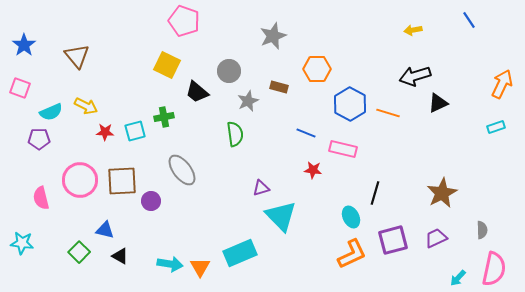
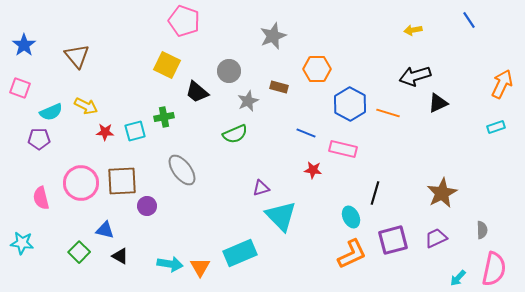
green semicircle at (235, 134): rotated 75 degrees clockwise
pink circle at (80, 180): moved 1 px right, 3 px down
purple circle at (151, 201): moved 4 px left, 5 px down
